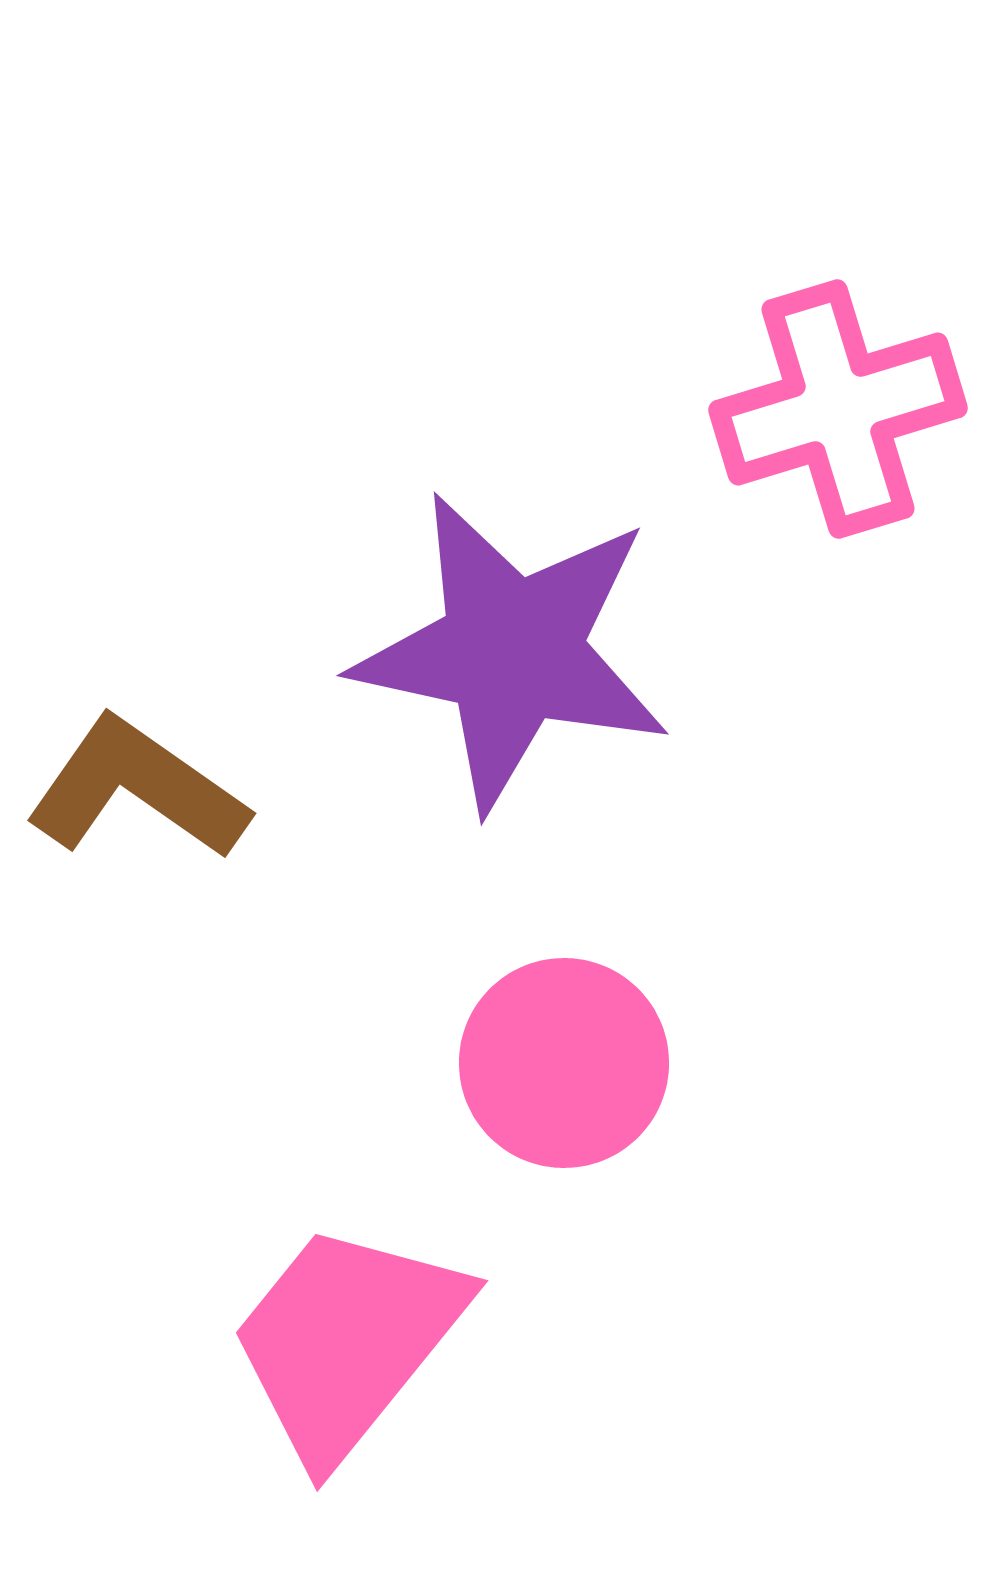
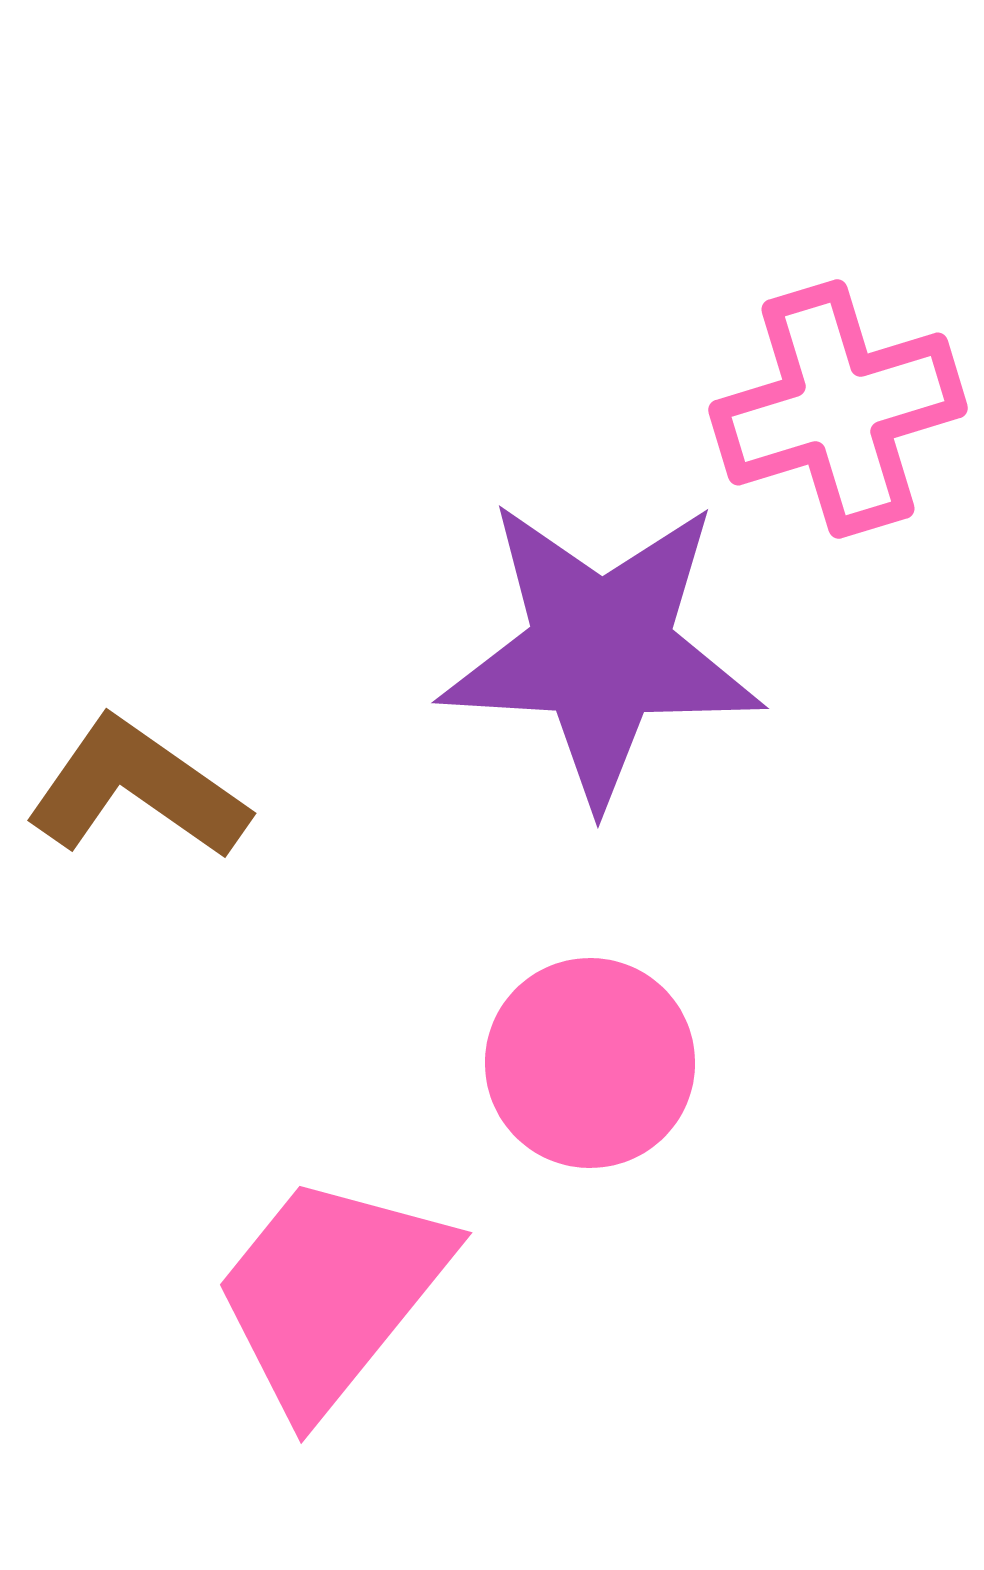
purple star: moved 89 px right; rotated 9 degrees counterclockwise
pink circle: moved 26 px right
pink trapezoid: moved 16 px left, 48 px up
